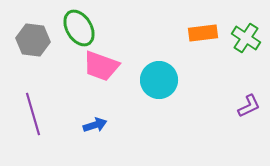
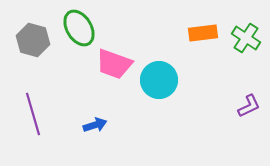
gray hexagon: rotated 8 degrees clockwise
pink trapezoid: moved 13 px right, 2 px up
